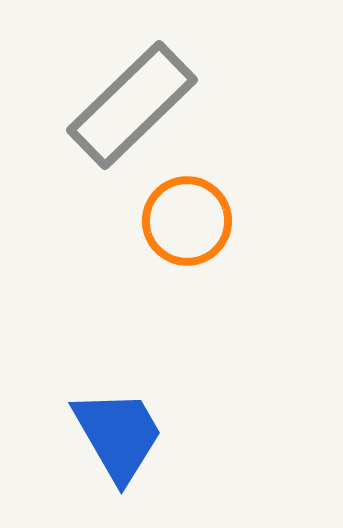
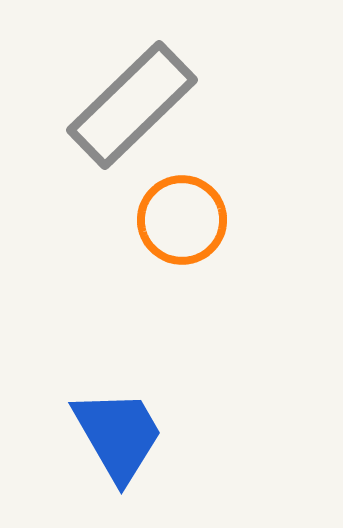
orange circle: moved 5 px left, 1 px up
